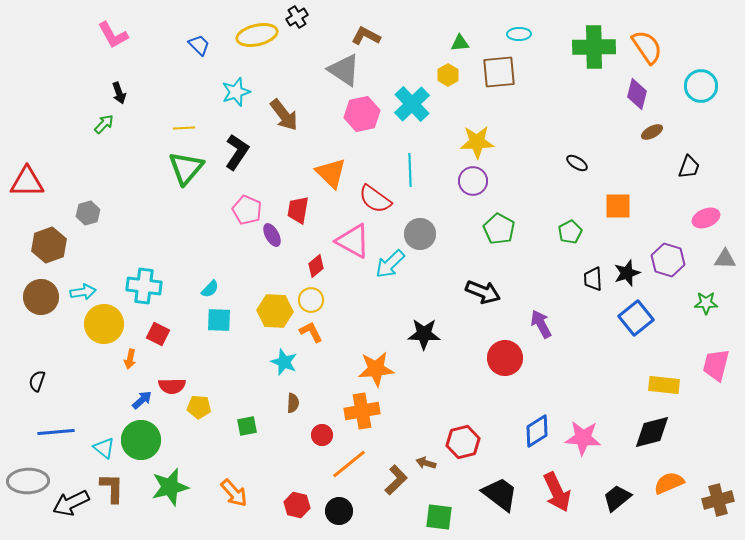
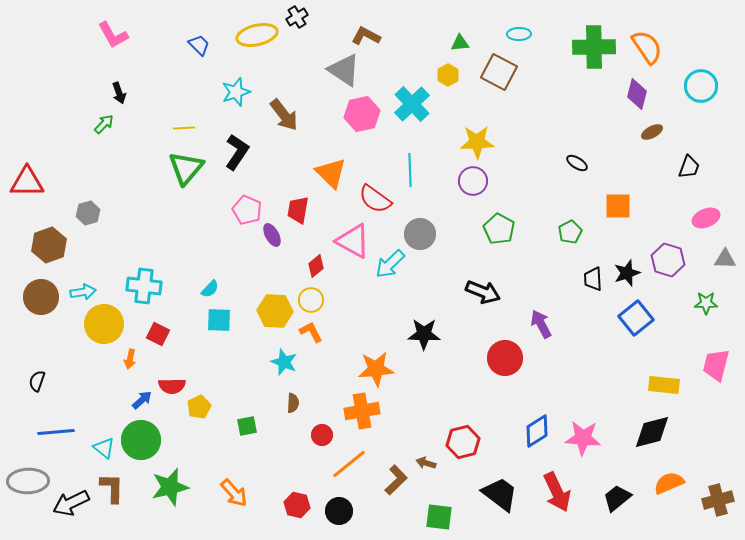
brown square at (499, 72): rotated 33 degrees clockwise
yellow pentagon at (199, 407): rotated 30 degrees counterclockwise
